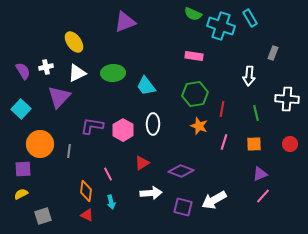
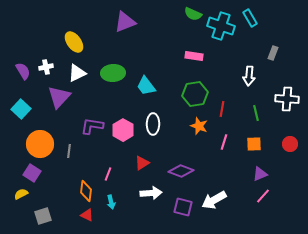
purple square at (23, 169): moved 9 px right, 4 px down; rotated 36 degrees clockwise
pink line at (108, 174): rotated 48 degrees clockwise
